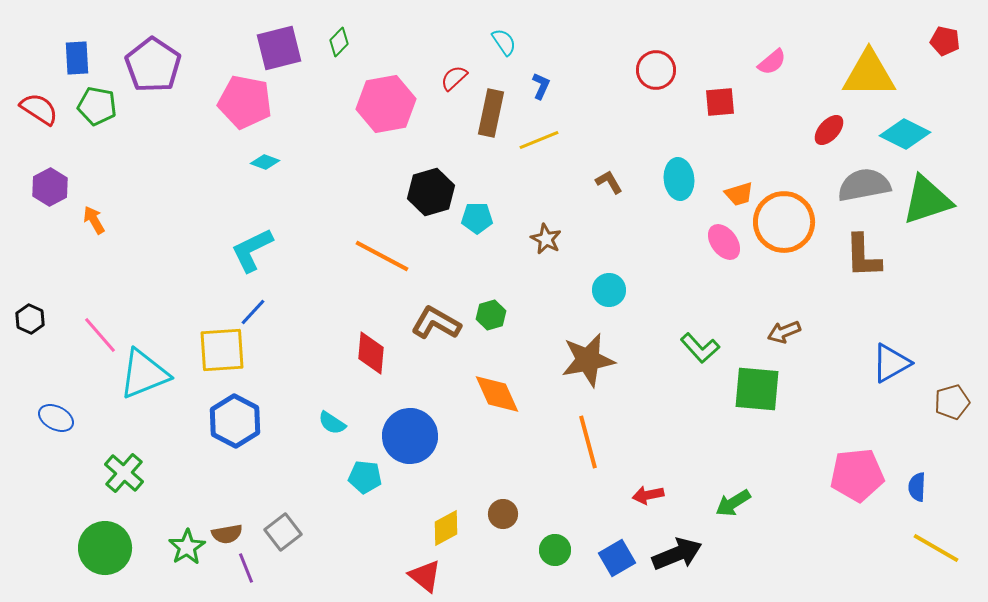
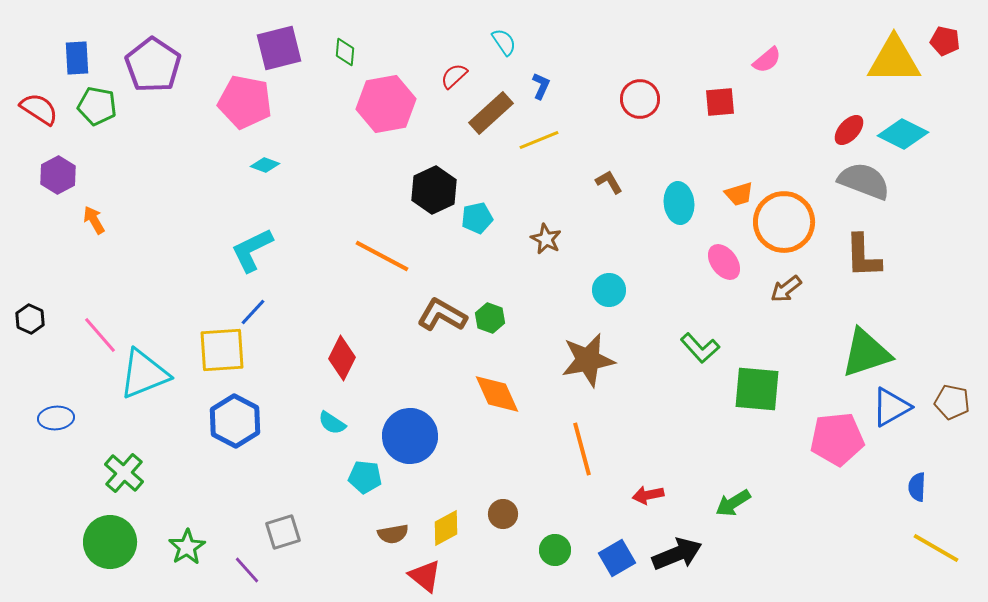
green diamond at (339, 42): moved 6 px right, 10 px down; rotated 40 degrees counterclockwise
pink semicircle at (772, 62): moved 5 px left, 2 px up
red circle at (656, 70): moved 16 px left, 29 px down
yellow triangle at (869, 74): moved 25 px right, 14 px up
red semicircle at (454, 78): moved 2 px up
brown rectangle at (491, 113): rotated 36 degrees clockwise
red ellipse at (829, 130): moved 20 px right
cyan diamond at (905, 134): moved 2 px left
cyan diamond at (265, 162): moved 3 px down
cyan ellipse at (679, 179): moved 24 px down
gray semicircle at (864, 185): moved 4 px up; rotated 32 degrees clockwise
purple hexagon at (50, 187): moved 8 px right, 12 px up
black hexagon at (431, 192): moved 3 px right, 2 px up; rotated 9 degrees counterclockwise
green triangle at (927, 200): moved 61 px left, 153 px down
cyan pentagon at (477, 218): rotated 12 degrees counterclockwise
pink ellipse at (724, 242): moved 20 px down
green hexagon at (491, 315): moved 1 px left, 3 px down; rotated 24 degrees counterclockwise
brown L-shape at (436, 323): moved 6 px right, 8 px up
brown arrow at (784, 332): moved 2 px right, 43 px up; rotated 16 degrees counterclockwise
red diamond at (371, 353): moved 29 px left, 5 px down; rotated 21 degrees clockwise
blue triangle at (891, 363): moved 44 px down
brown pentagon at (952, 402): rotated 28 degrees clockwise
blue ellipse at (56, 418): rotated 32 degrees counterclockwise
orange line at (588, 442): moved 6 px left, 7 px down
pink pentagon at (857, 475): moved 20 px left, 36 px up
gray square at (283, 532): rotated 21 degrees clockwise
brown semicircle at (227, 534): moved 166 px right
green circle at (105, 548): moved 5 px right, 6 px up
purple line at (246, 568): moved 1 px right, 2 px down; rotated 20 degrees counterclockwise
